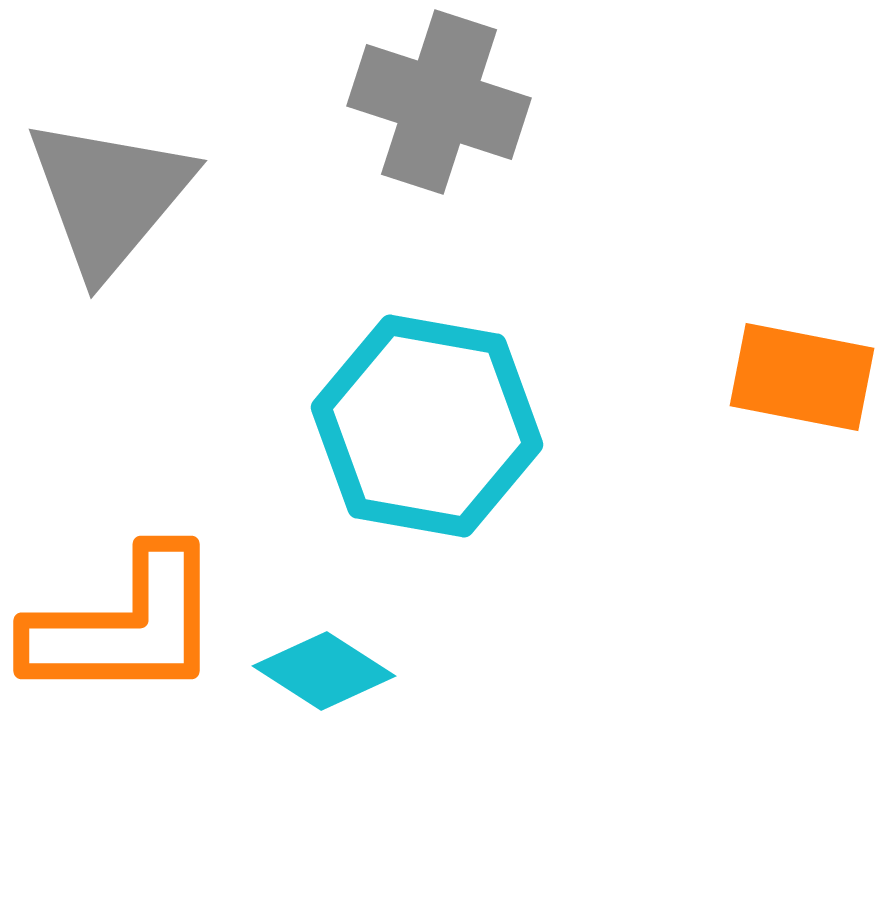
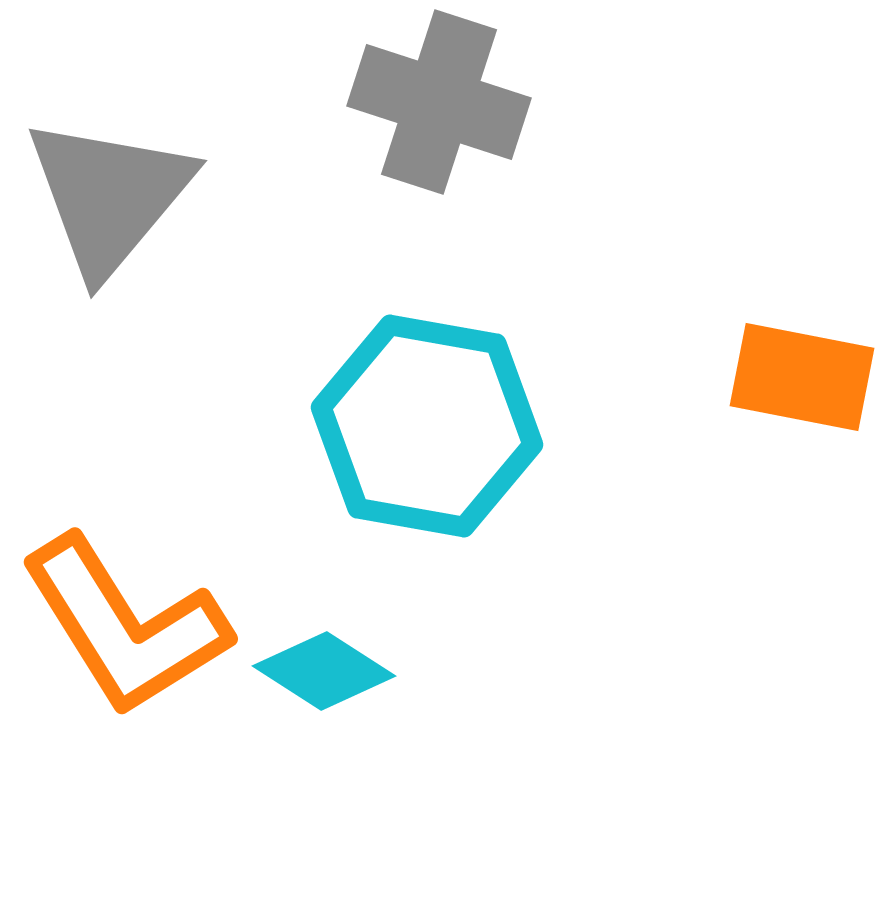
orange L-shape: rotated 58 degrees clockwise
